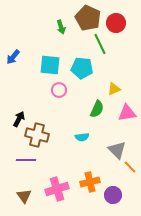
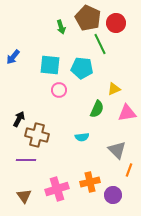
orange line: moved 1 px left, 3 px down; rotated 64 degrees clockwise
